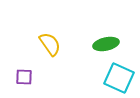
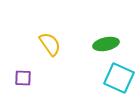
purple square: moved 1 px left, 1 px down
